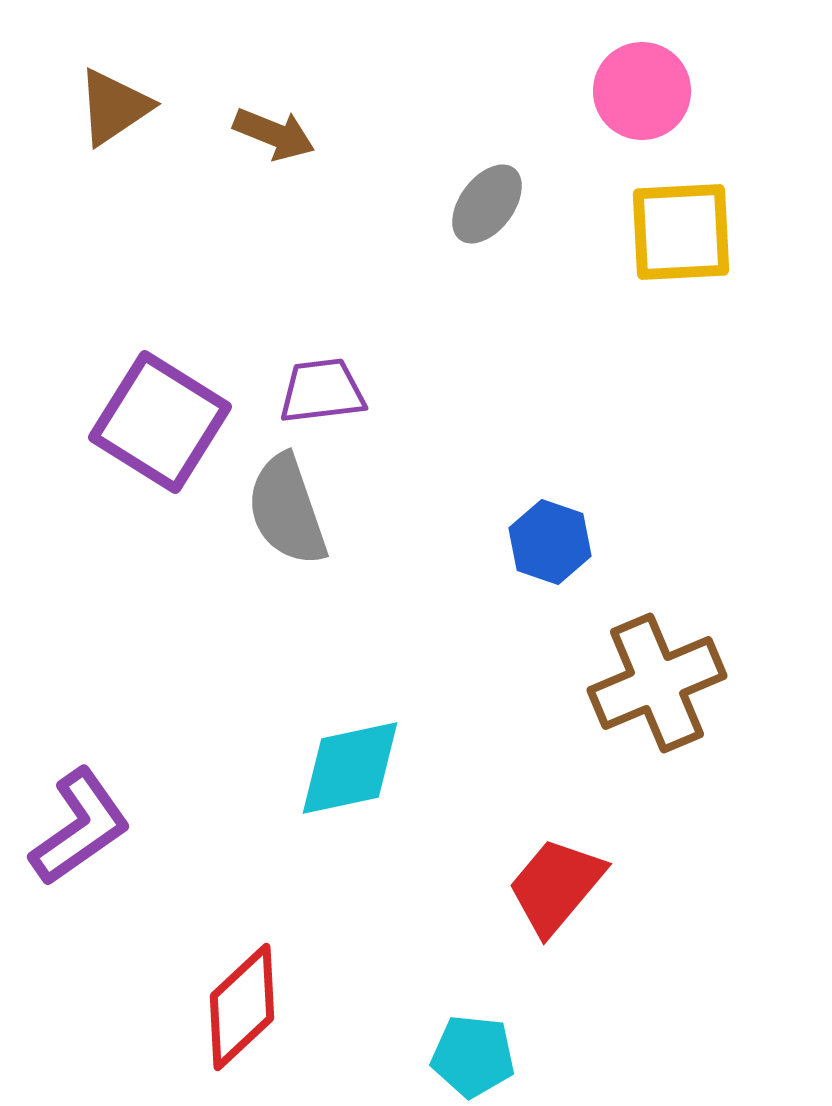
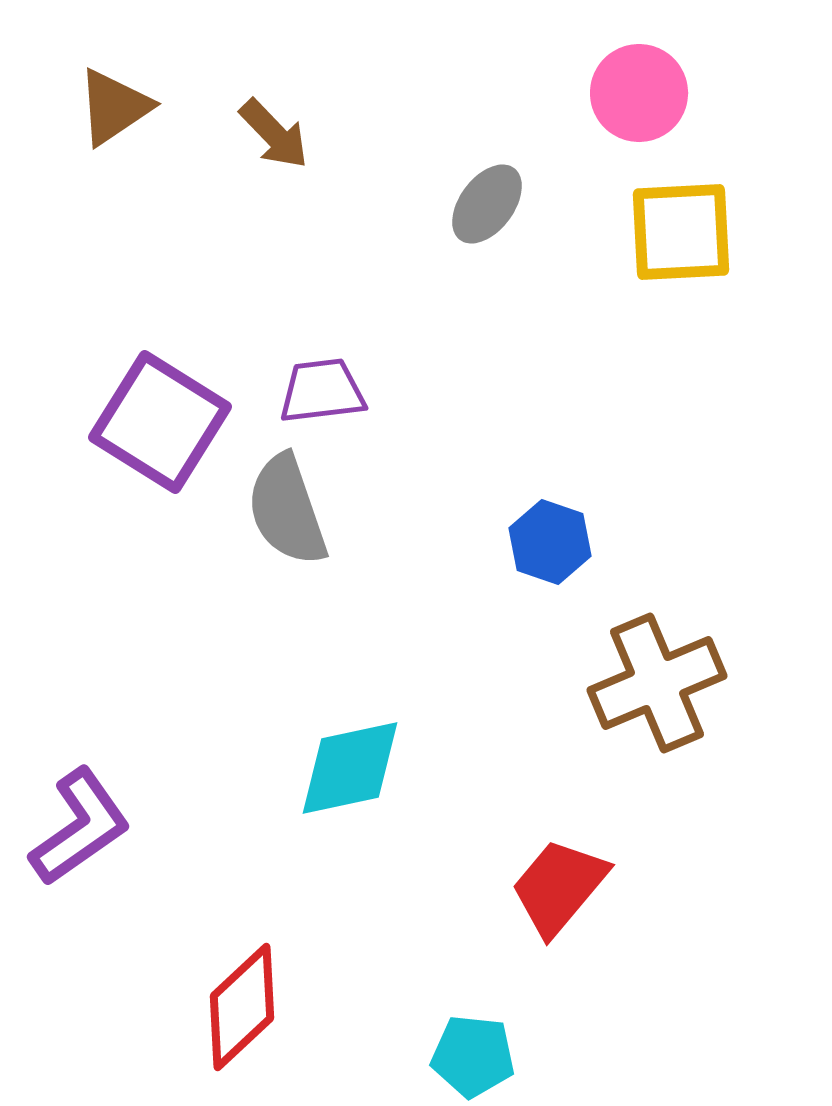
pink circle: moved 3 px left, 2 px down
brown arrow: rotated 24 degrees clockwise
red trapezoid: moved 3 px right, 1 px down
